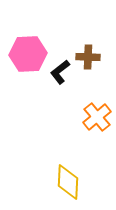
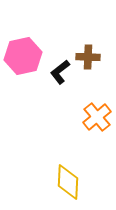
pink hexagon: moved 5 px left, 2 px down; rotated 9 degrees counterclockwise
